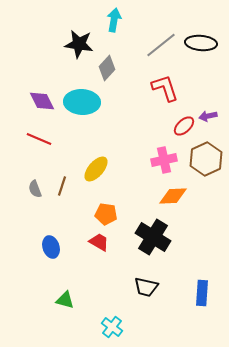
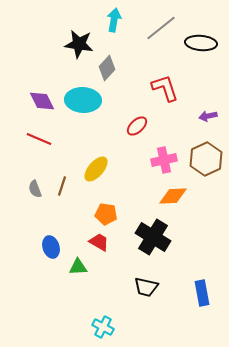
gray line: moved 17 px up
cyan ellipse: moved 1 px right, 2 px up
red ellipse: moved 47 px left
blue rectangle: rotated 15 degrees counterclockwise
green triangle: moved 13 px right, 33 px up; rotated 18 degrees counterclockwise
cyan cross: moved 9 px left; rotated 10 degrees counterclockwise
